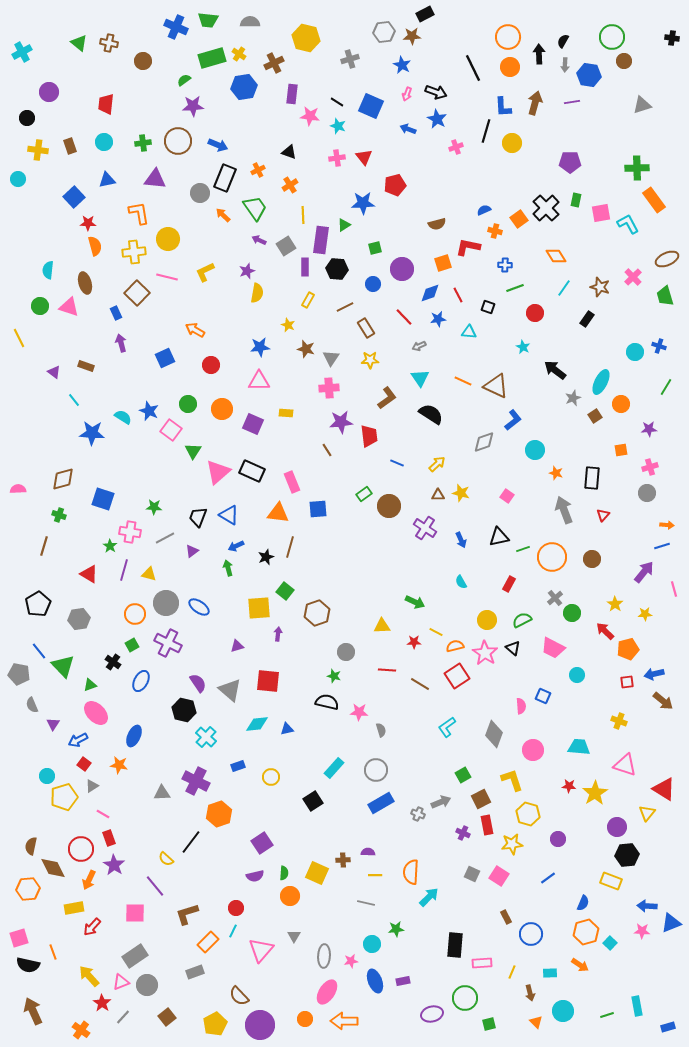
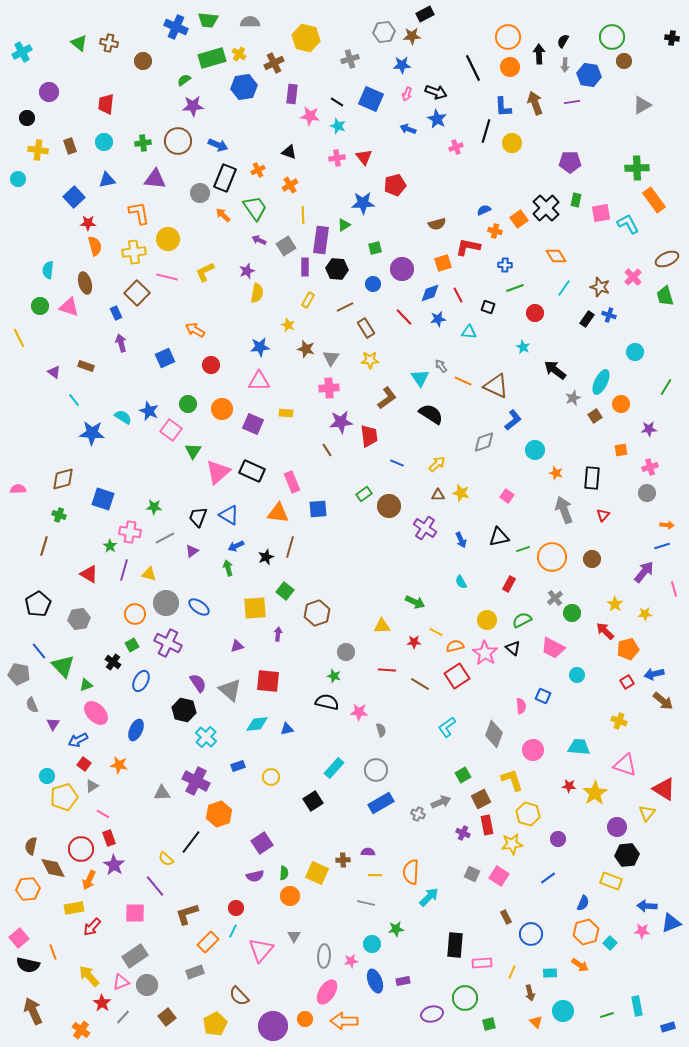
blue star at (402, 65): rotated 30 degrees counterclockwise
brown arrow at (535, 103): rotated 35 degrees counterclockwise
gray triangle at (642, 105): rotated 12 degrees counterclockwise
blue square at (371, 106): moved 7 px up
gray arrow at (419, 346): moved 22 px right, 20 px down; rotated 80 degrees clockwise
blue cross at (659, 346): moved 50 px left, 31 px up
yellow square at (259, 608): moved 4 px left
red square at (627, 682): rotated 24 degrees counterclockwise
green triangle at (90, 685): moved 4 px left
blue ellipse at (134, 736): moved 2 px right, 6 px up
pink square at (19, 938): rotated 24 degrees counterclockwise
purple circle at (260, 1025): moved 13 px right, 1 px down
